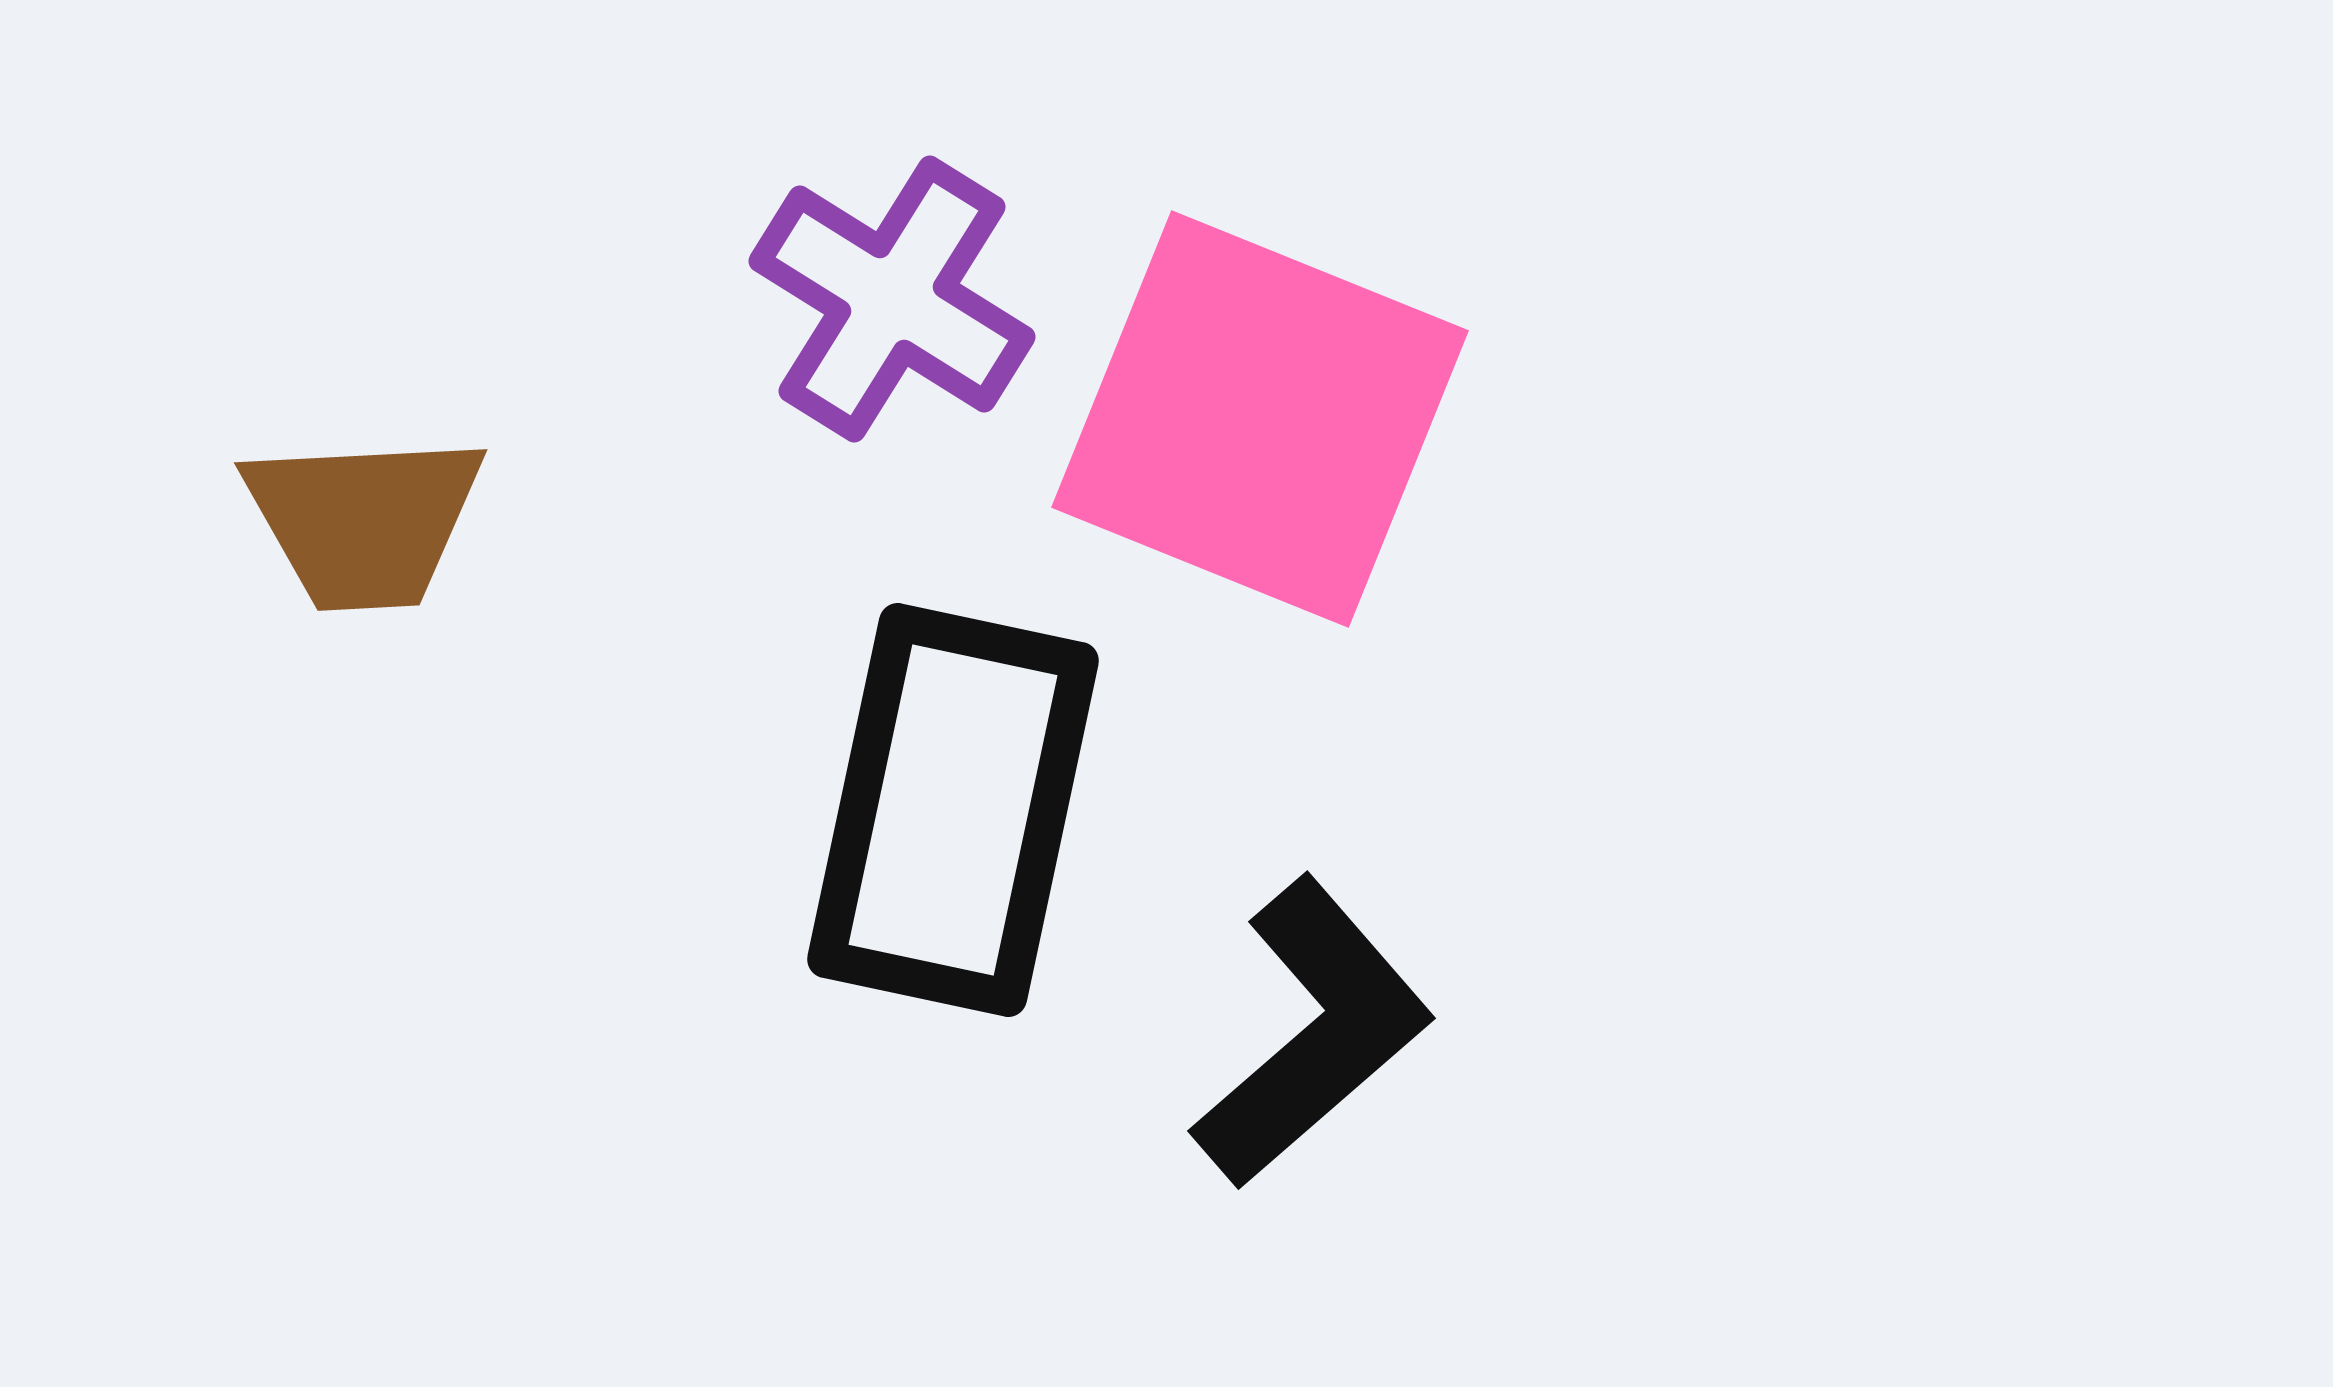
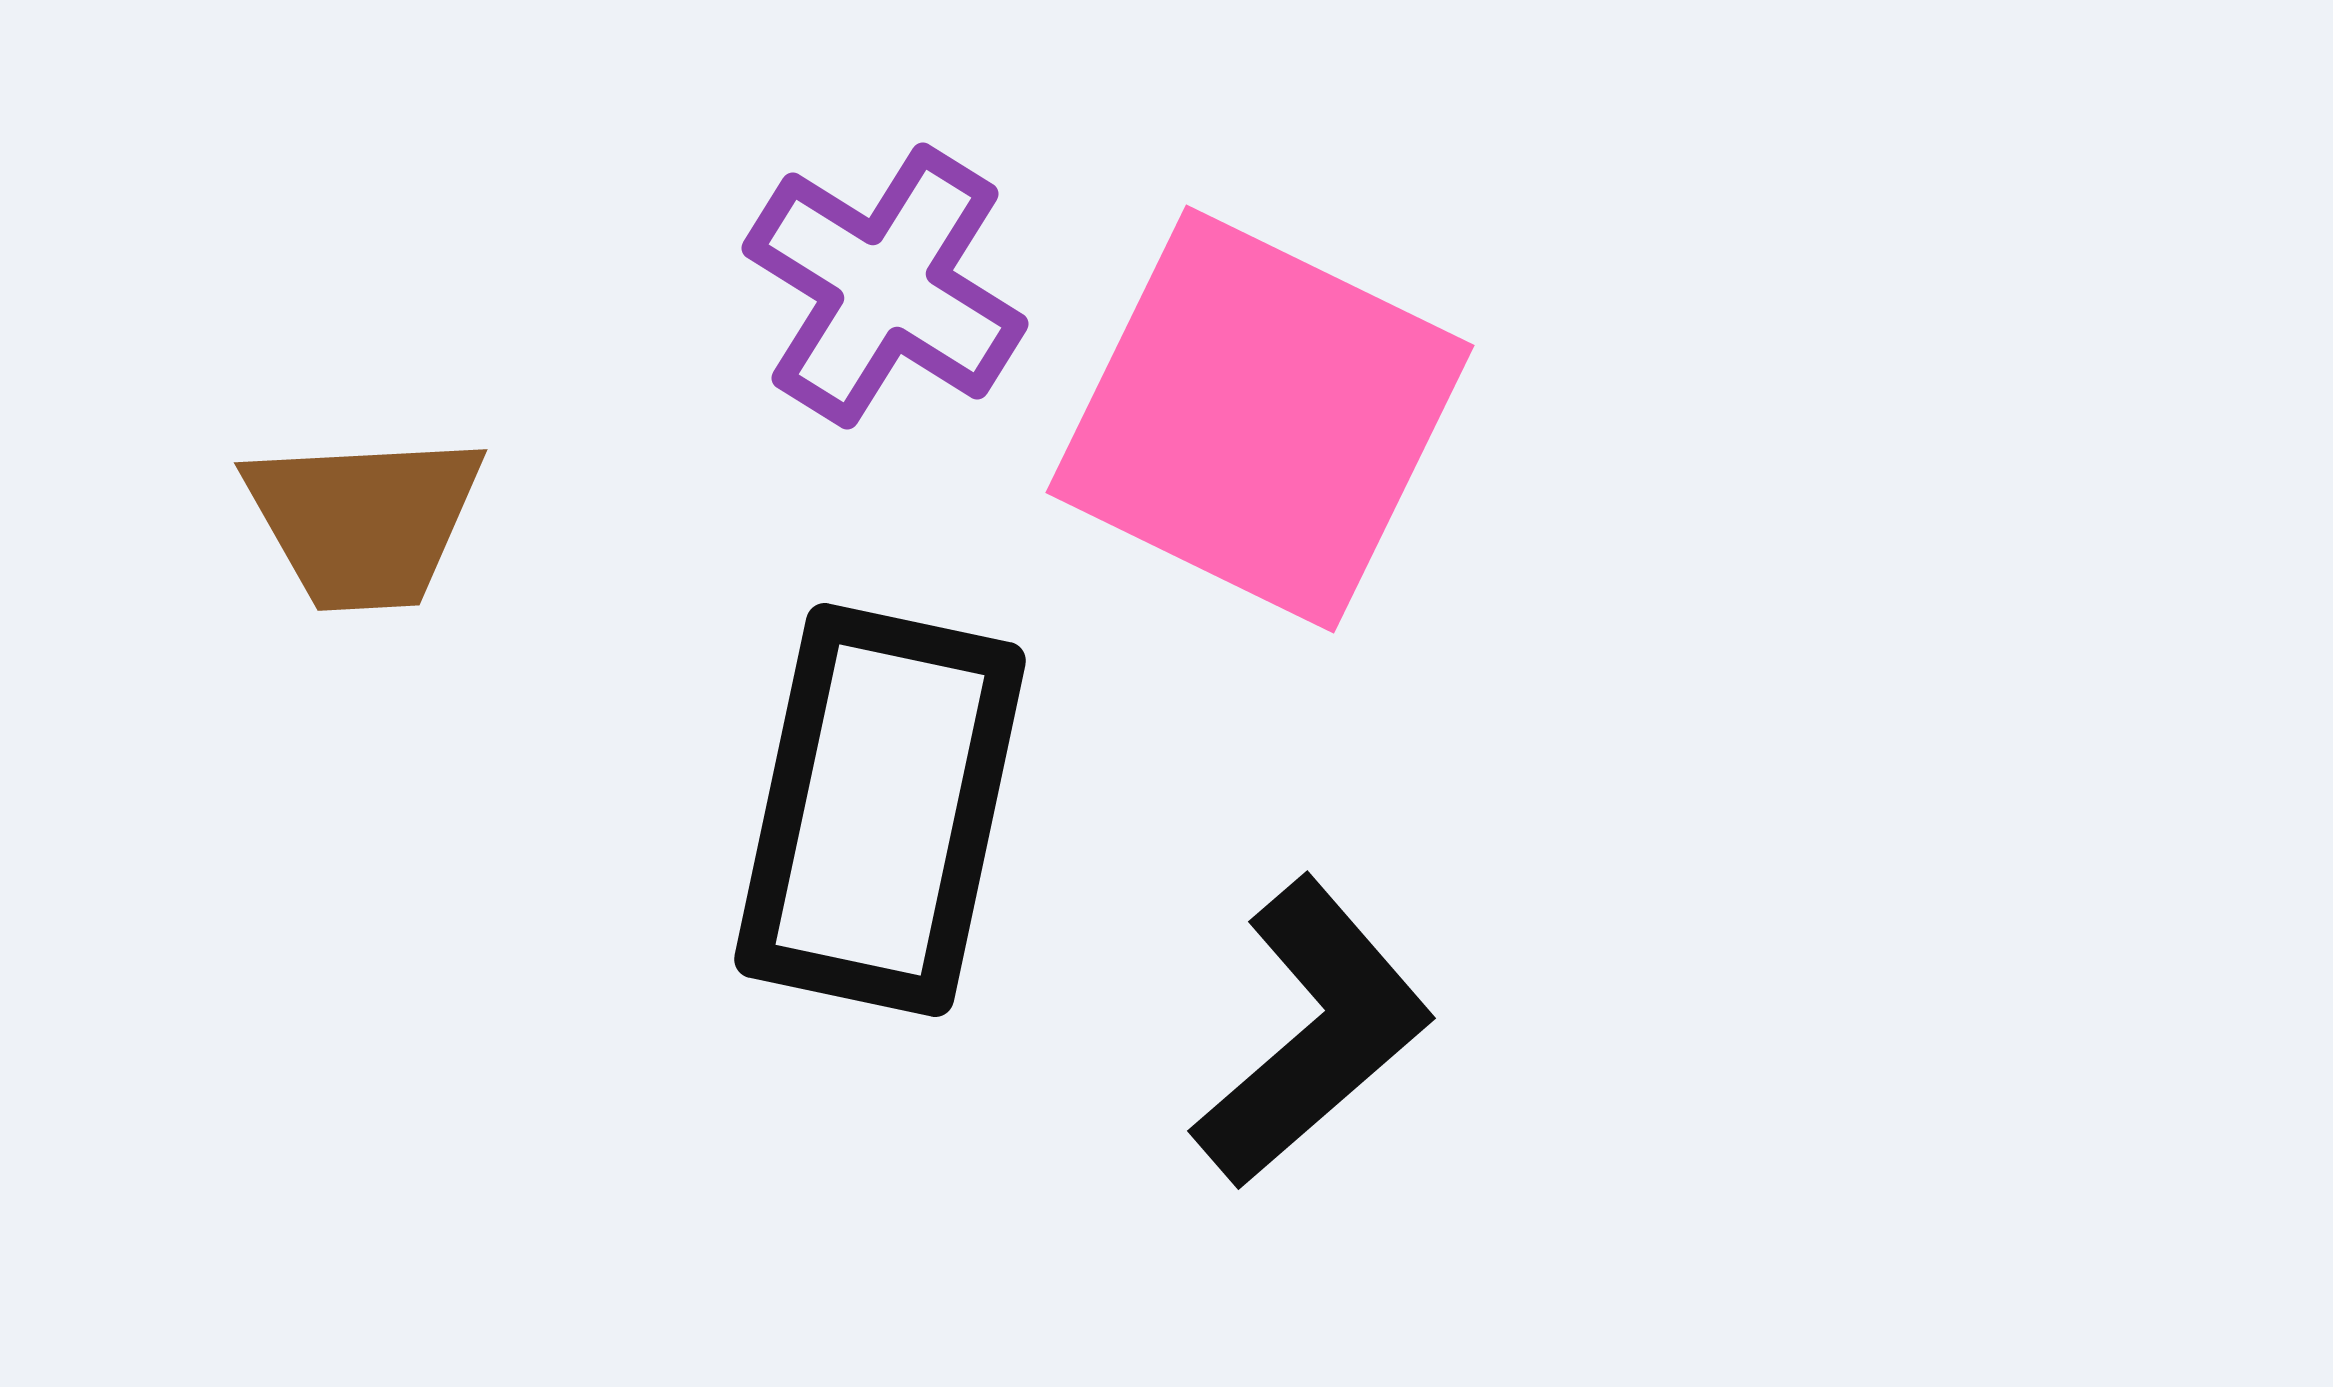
purple cross: moved 7 px left, 13 px up
pink square: rotated 4 degrees clockwise
black rectangle: moved 73 px left
